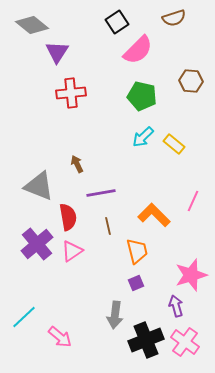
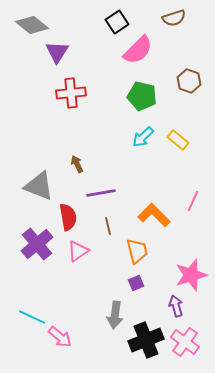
brown hexagon: moved 2 px left; rotated 15 degrees clockwise
yellow rectangle: moved 4 px right, 4 px up
pink triangle: moved 6 px right
cyan line: moved 8 px right; rotated 68 degrees clockwise
